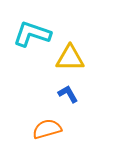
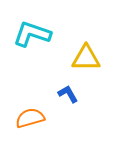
yellow triangle: moved 16 px right
orange semicircle: moved 17 px left, 11 px up
